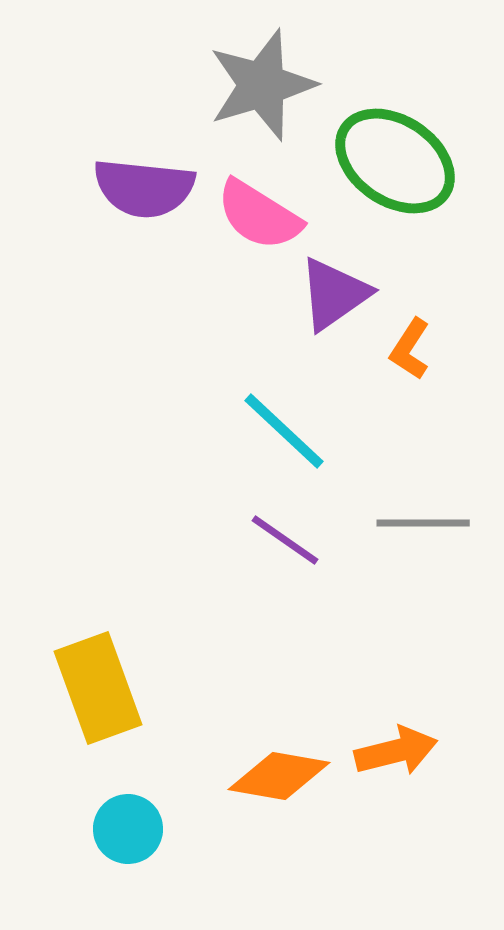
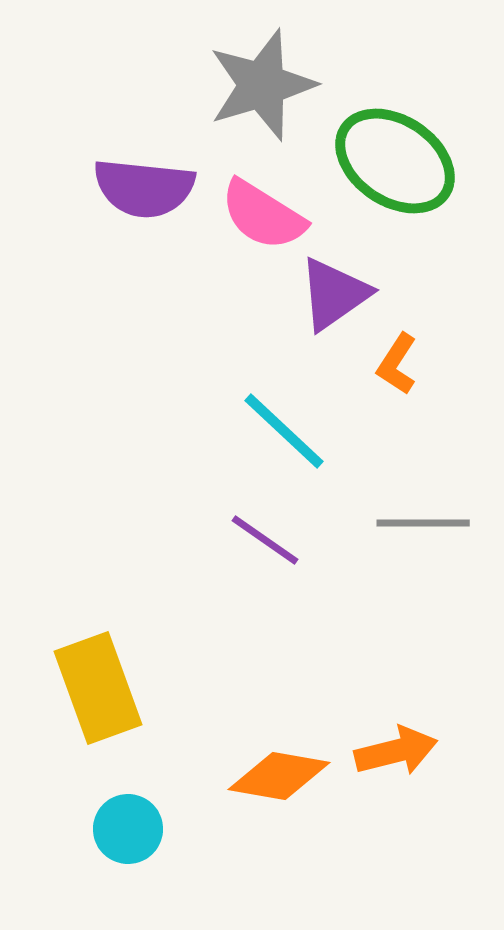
pink semicircle: moved 4 px right
orange L-shape: moved 13 px left, 15 px down
purple line: moved 20 px left
